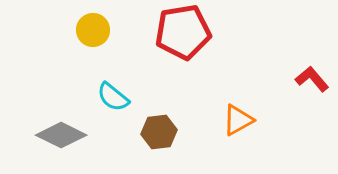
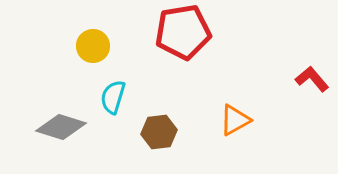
yellow circle: moved 16 px down
cyan semicircle: rotated 68 degrees clockwise
orange triangle: moved 3 px left
gray diamond: moved 8 px up; rotated 9 degrees counterclockwise
